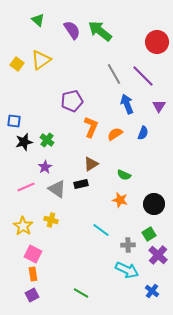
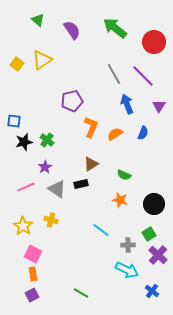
green arrow: moved 15 px right, 3 px up
red circle: moved 3 px left
yellow triangle: moved 1 px right
